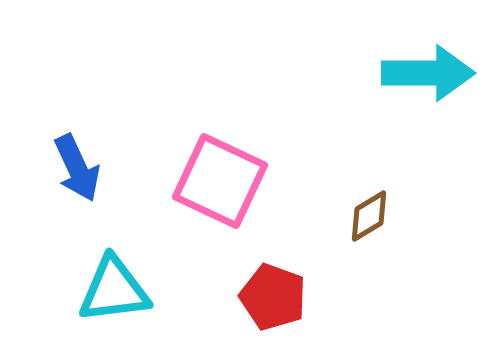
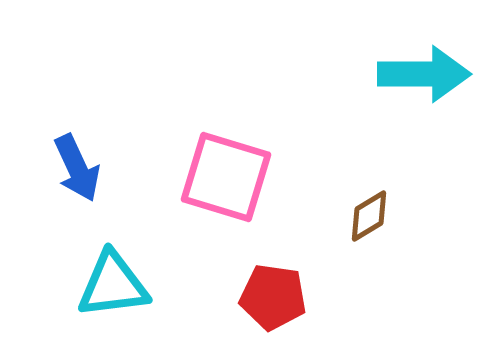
cyan arrow: moved 4 px left, 1 px down
pink square: moved 6 px right, 4 px up; rotated 8 degrees counterclockwise
cyan triangle: moved 1 px left, 5 px up
red pentagon: rotated 12 degrees counterclockwise
